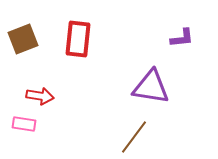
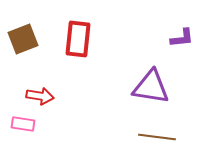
pink rectangle: moved 1 px left
brown line: moved 23 px right; rotated 60 degrees clockwise
